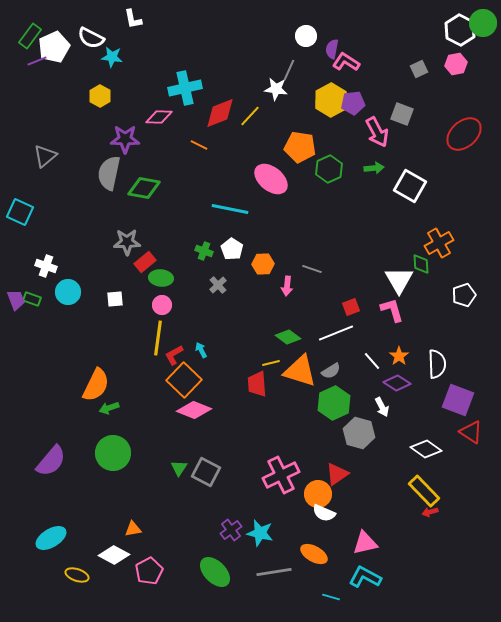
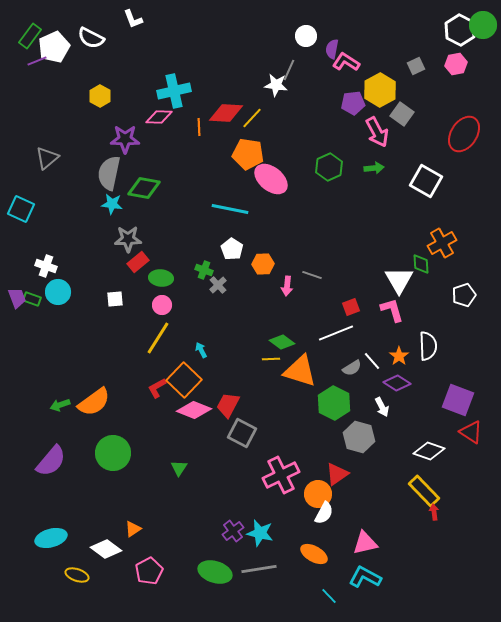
white L-shape at (133, 19): rotated 10 degrees counterclockwise
green circle at (483, 23): moved 2 px down
cyan star at (112, 57): moved 147 px down
gray square at (419, 69): moved 3 px left, 3 px up
cyan cross at (185, 88): moved 11 px left, 3 px down
white star at (276, 89): moved 4 px up
yellow hexagon at (331, 100): moved 49 px right, 10 px up
red diamond at (220, 113): moved 6 px right; rotated 24 degrees clockwise
gray square at (402, 114): rotated 15 degrees clockwise
yellow line at (250, 116): moved 2 px right, 2 px down
red ellipse at (464, 134): rotated 15 degrees counterclockwise
orange line at (199, 145): moved 18 px up; rotated 60 degrees clockwise
orange pentagon at (300, 147): moved 52 px left, 7 px down
gray triangle at (45, 156): moved 2 px right, 2 px down
green hexagon at (329, 169): moved 2 px up
white square at (410, 186): moved 16 px right, 5 px up
cyan square at (20, 212): moved 1 px right, 3 px up
gray star at (127, 242): moved 1 px right, 3 px up
orange cross at (439, 243): moved 3 px right
green cross at (204, 251): moved 19 px down
red rectangle at (145, 262): moved 7 px left
gray line at (312, 269): moved 6 px down
cyan circle at (68, 292): moved 10 px left
purple trapezoid at (16, 300): moved 1 px right, 2 px up
green diamond at (288, 337): moved 6 px left, 5 px down
yellow line at (158, 338): rotated 24 degrees clockwise
red L-shape at (174, 355): moved 17 px left, 33 px down
yellow line at (271, 363): moved 4 px up; rotated 12 degrees clockwise
white semicircle at (437, 364): moved 9 px left, 18 px up
gray semicircle at (331, 371): moved 21 px right, 3 px up
red trapezoid at (257, 384): moved 29 px left, 21 px down; rotated 32 degrees clockwise
orange semicircle at (96, 385): moved 2 px left, 17 px down; rotated 28 degrees clockwise
green hexagon at (334, 403): rotated 8 degrees counterclockwise
green arrow at (109, 408): moved 49 px left, 3 px up
gray hexagon at (359, 433): moved 4 px down
white diamond at (426, 449): moved 3 px right, 2 px down; rotated 16 degrees counterclockwise
gray square at (206, 472): moved 36 px right, 39 px up
red arrow at (430, 512): moved 4 px right; rotated 98 degrees clockwise
white semicircle at (324, 513): rotated 85 degrees counterclockwise
orange triangle at (133, 529): rotated 24 degrees counterclockwise
purple cross at (231, 530): moved 2 px right, 1 px down
cyan ellipse at (51, 538): rotated 16 degrees clockwise
white diamond at (114, 555): moved 8 px left, 6 px up; rotated 8 degrees clockwise
green ellipse at (215, 572): rotated 28 degrees counterclockwise
gray line at (274, 572): moved 15 px left, 3 px up
cyan line at (331, 597): moved 2 px left, 1 px up; rotated 30 degrees clockwise
